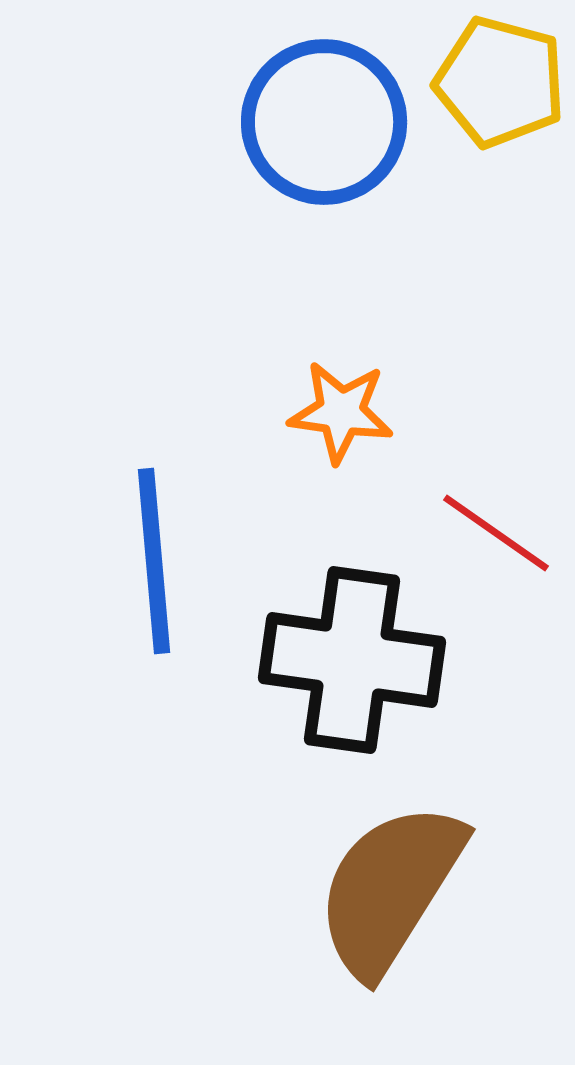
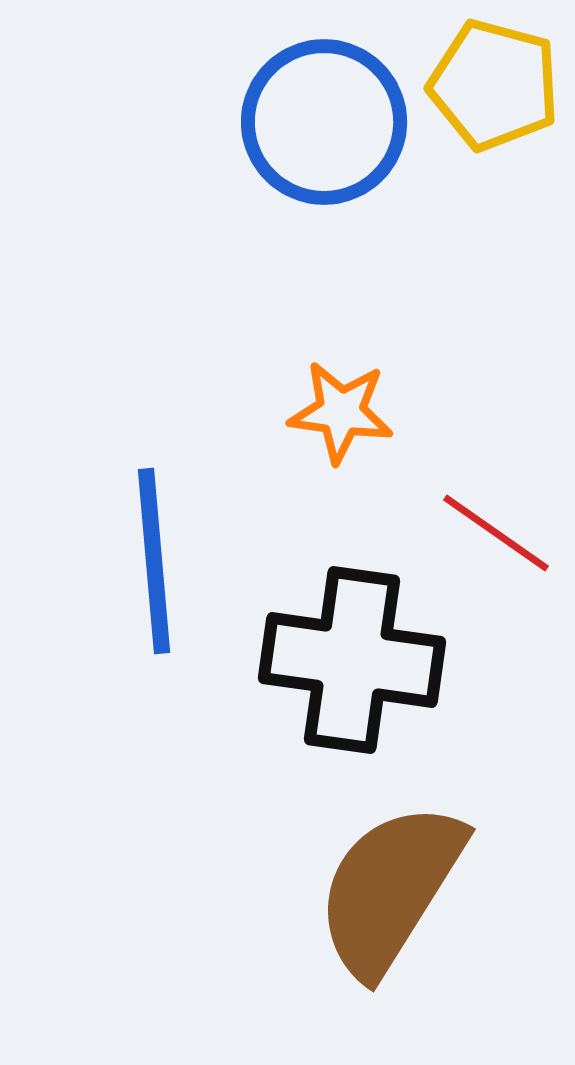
yellow pentagon: moved 6 px left, 3 px down
